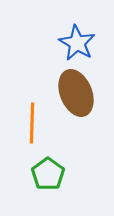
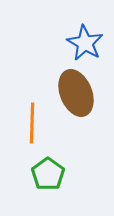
blue star: moved 8 px right
